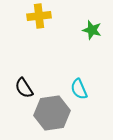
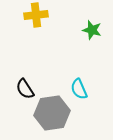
yellow cross: moved 3 px left, 1 px up
black semicircle: moved 1 px right, 1 px down
